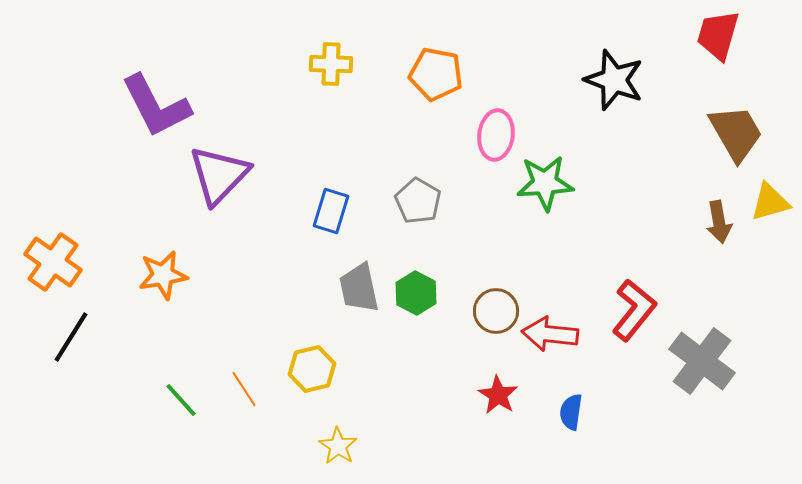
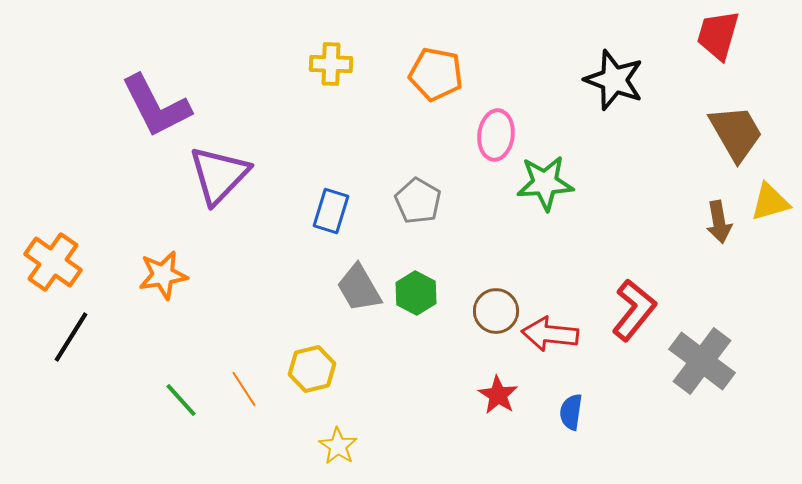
gray trapezoid: rotated 18 degrees counterclockwise
